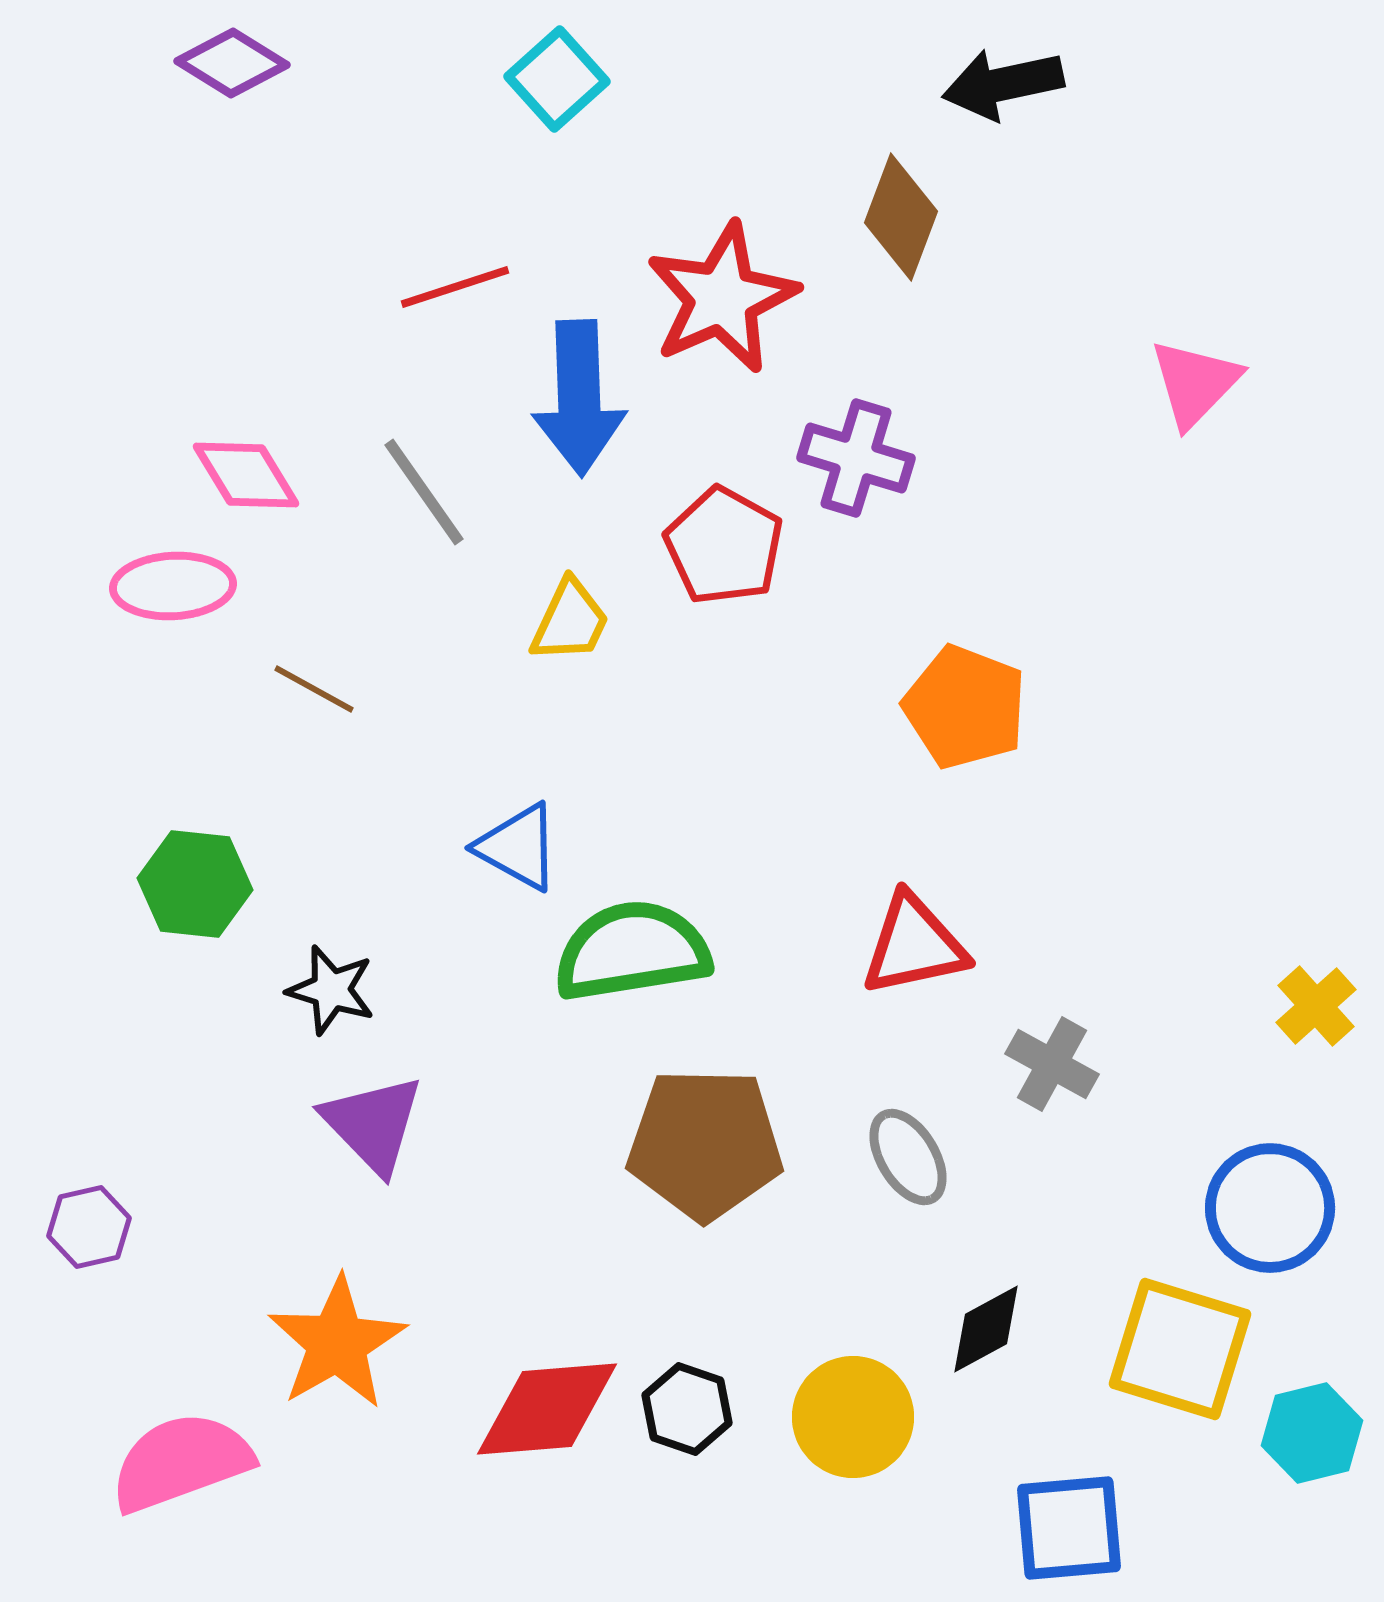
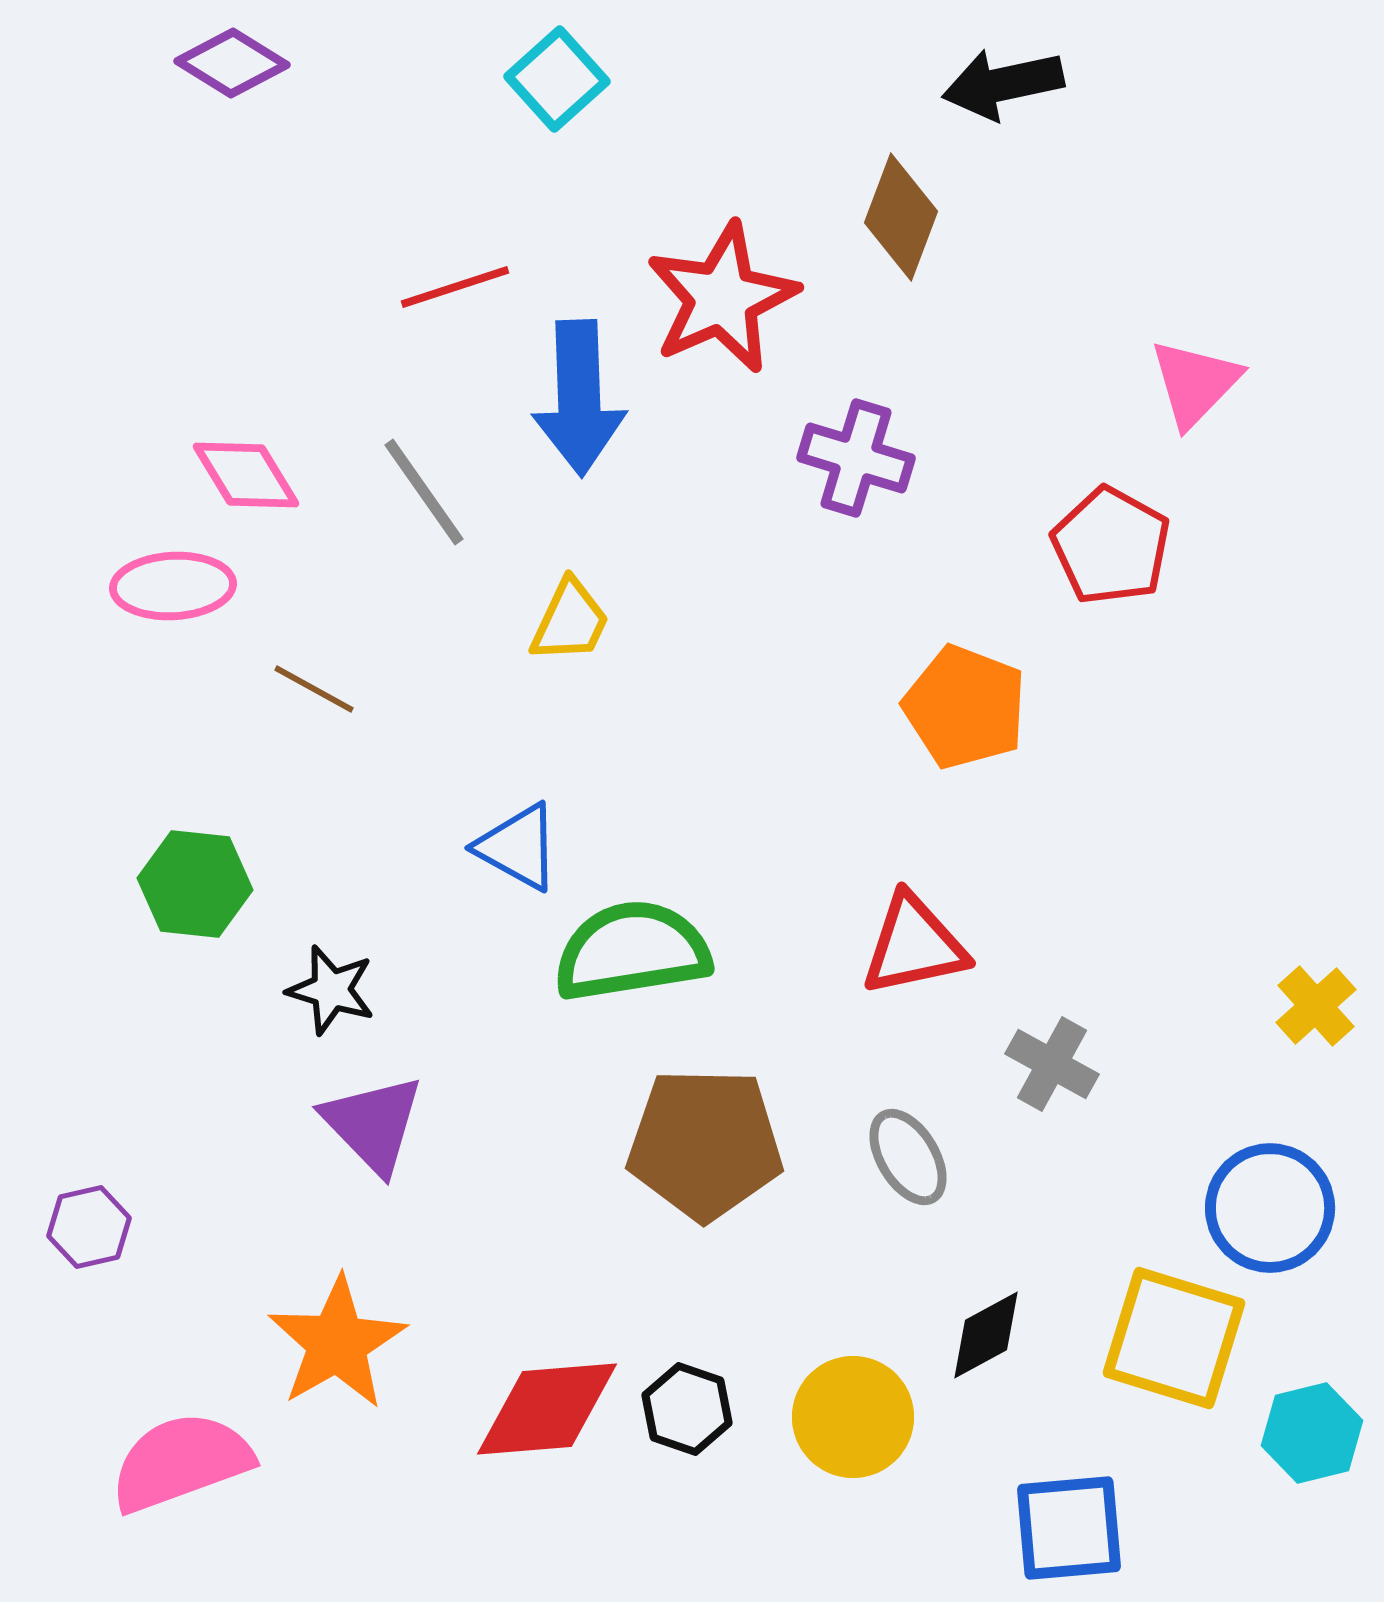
red pentagon: moved 387 px right
black diamond: moved 6 px down
yellow square: moved 6 px left, 11 px up
